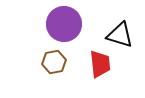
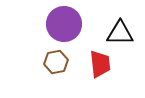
black triangle: moved 2 px up; rotated 16 degrees counterclockwise
brown hexagon: moved 2 px right
